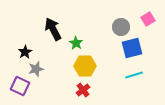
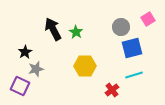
green star: moved 11 px up
red cross: moved 29 px right
